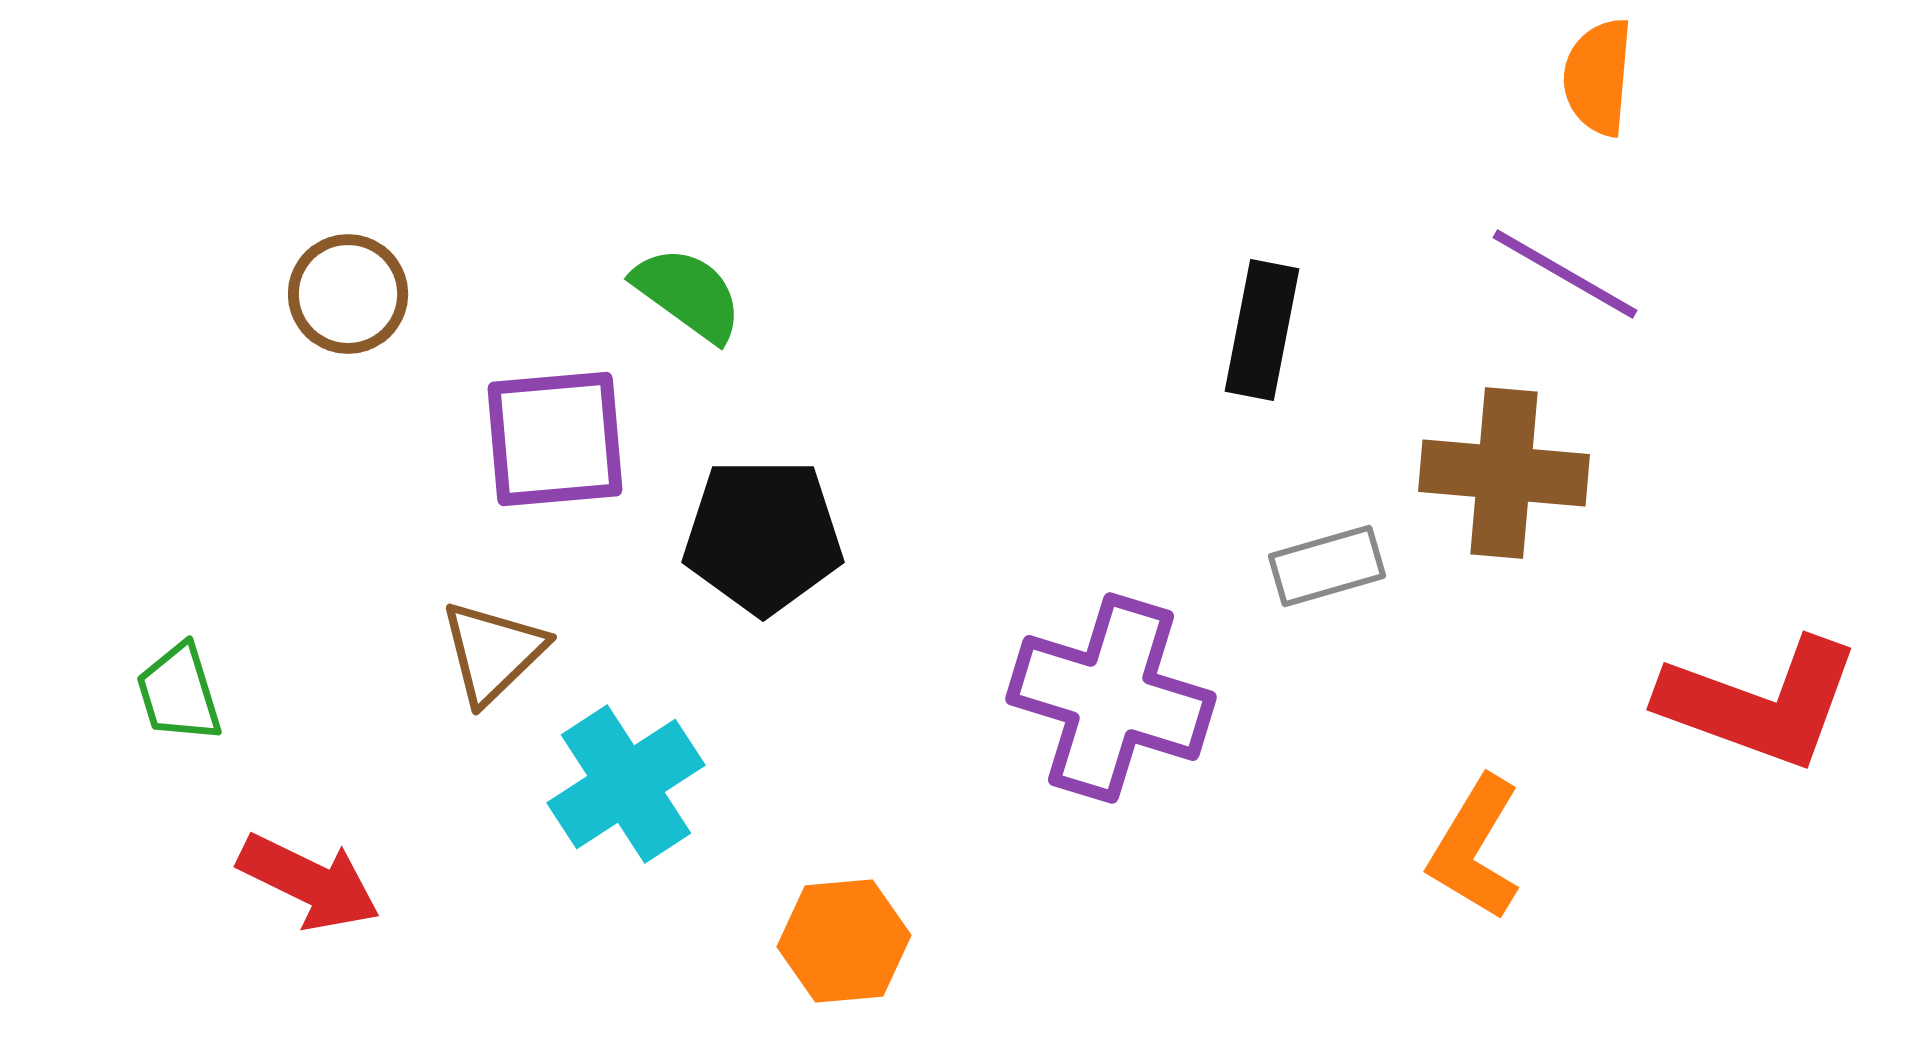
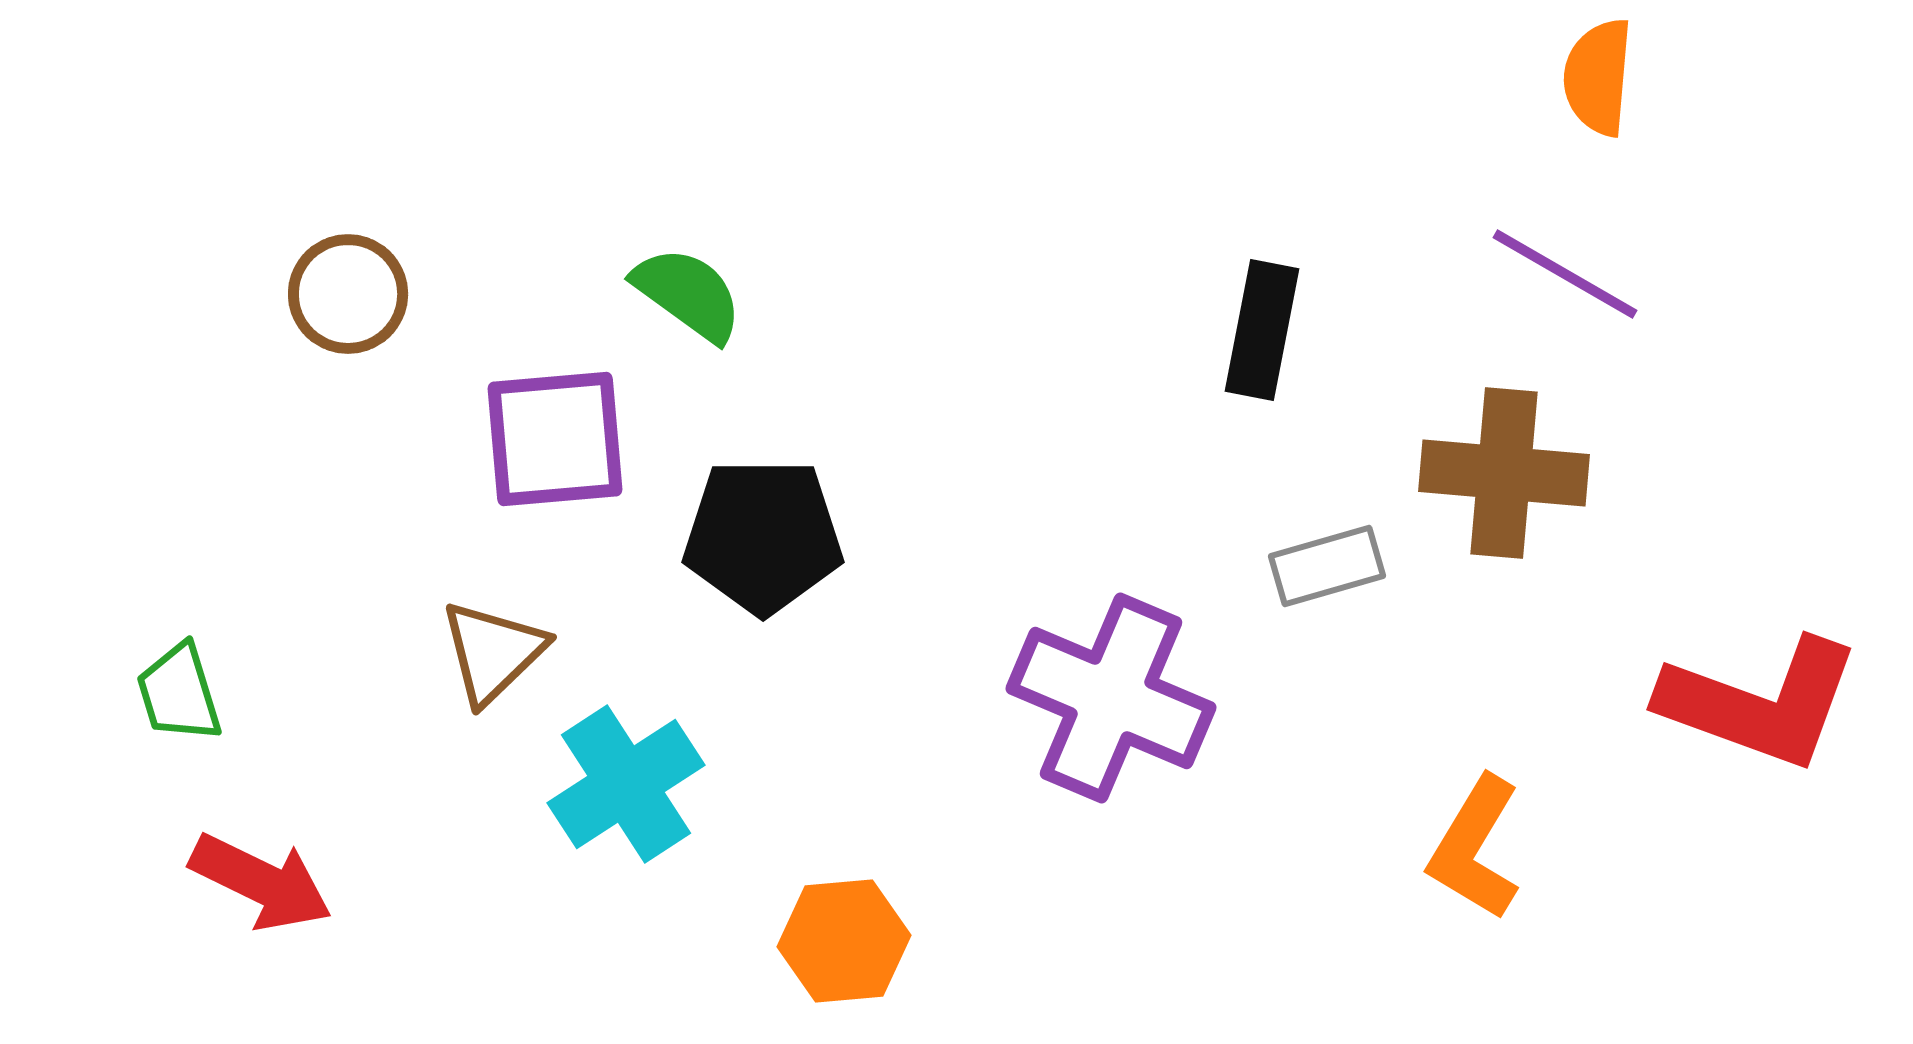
purple cross: rotated 6 degrees clockwise
red arrow: moved 48 px left
